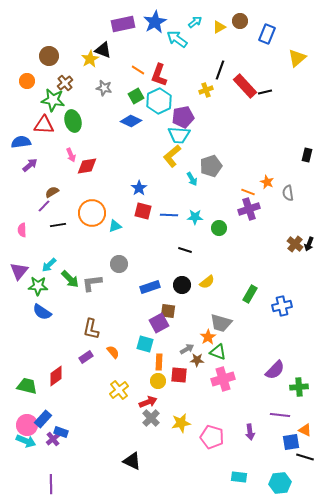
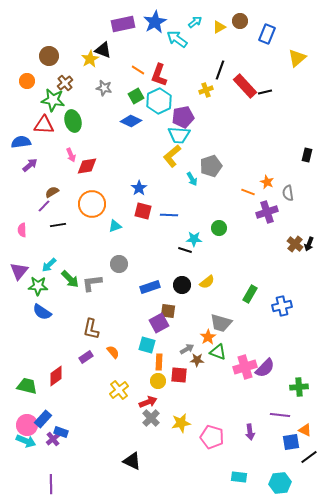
purple cross at (249, 209): moved 18 px right, 3 px down
orange circle at (92, 213): moved 9 px up
cyan star at (195, 217): moved 1 px left, 22 px down
cyan square at (145, 344): moved 2 px right, 1 px down
purple semicircle at (275, 370): moved 10 px left, 2 px up
pink cross at (223, 379): moved 22 px right, 12 px up
black line at (305, 457): moved 4 px right; rotated 54 degrees counterclockwise
